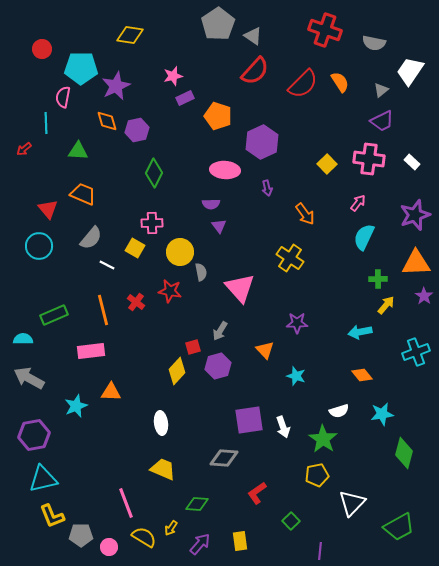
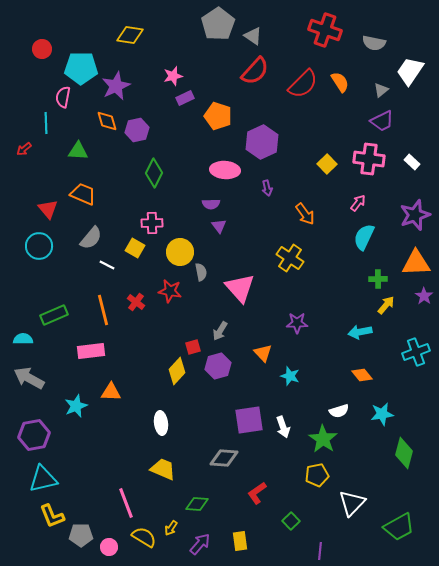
orange triangle at (265, 350): moved 2 px left, 3 px down
cyan star at (296, 376): moved 6 px left
